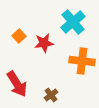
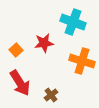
cyan cross: rotated 30 degrees counterclockwise
orange square: moved 3 px left, 14 px down
orange cross: rotated 10 degrees clockwise
red arrow: moved 3 px right, 1 px up
